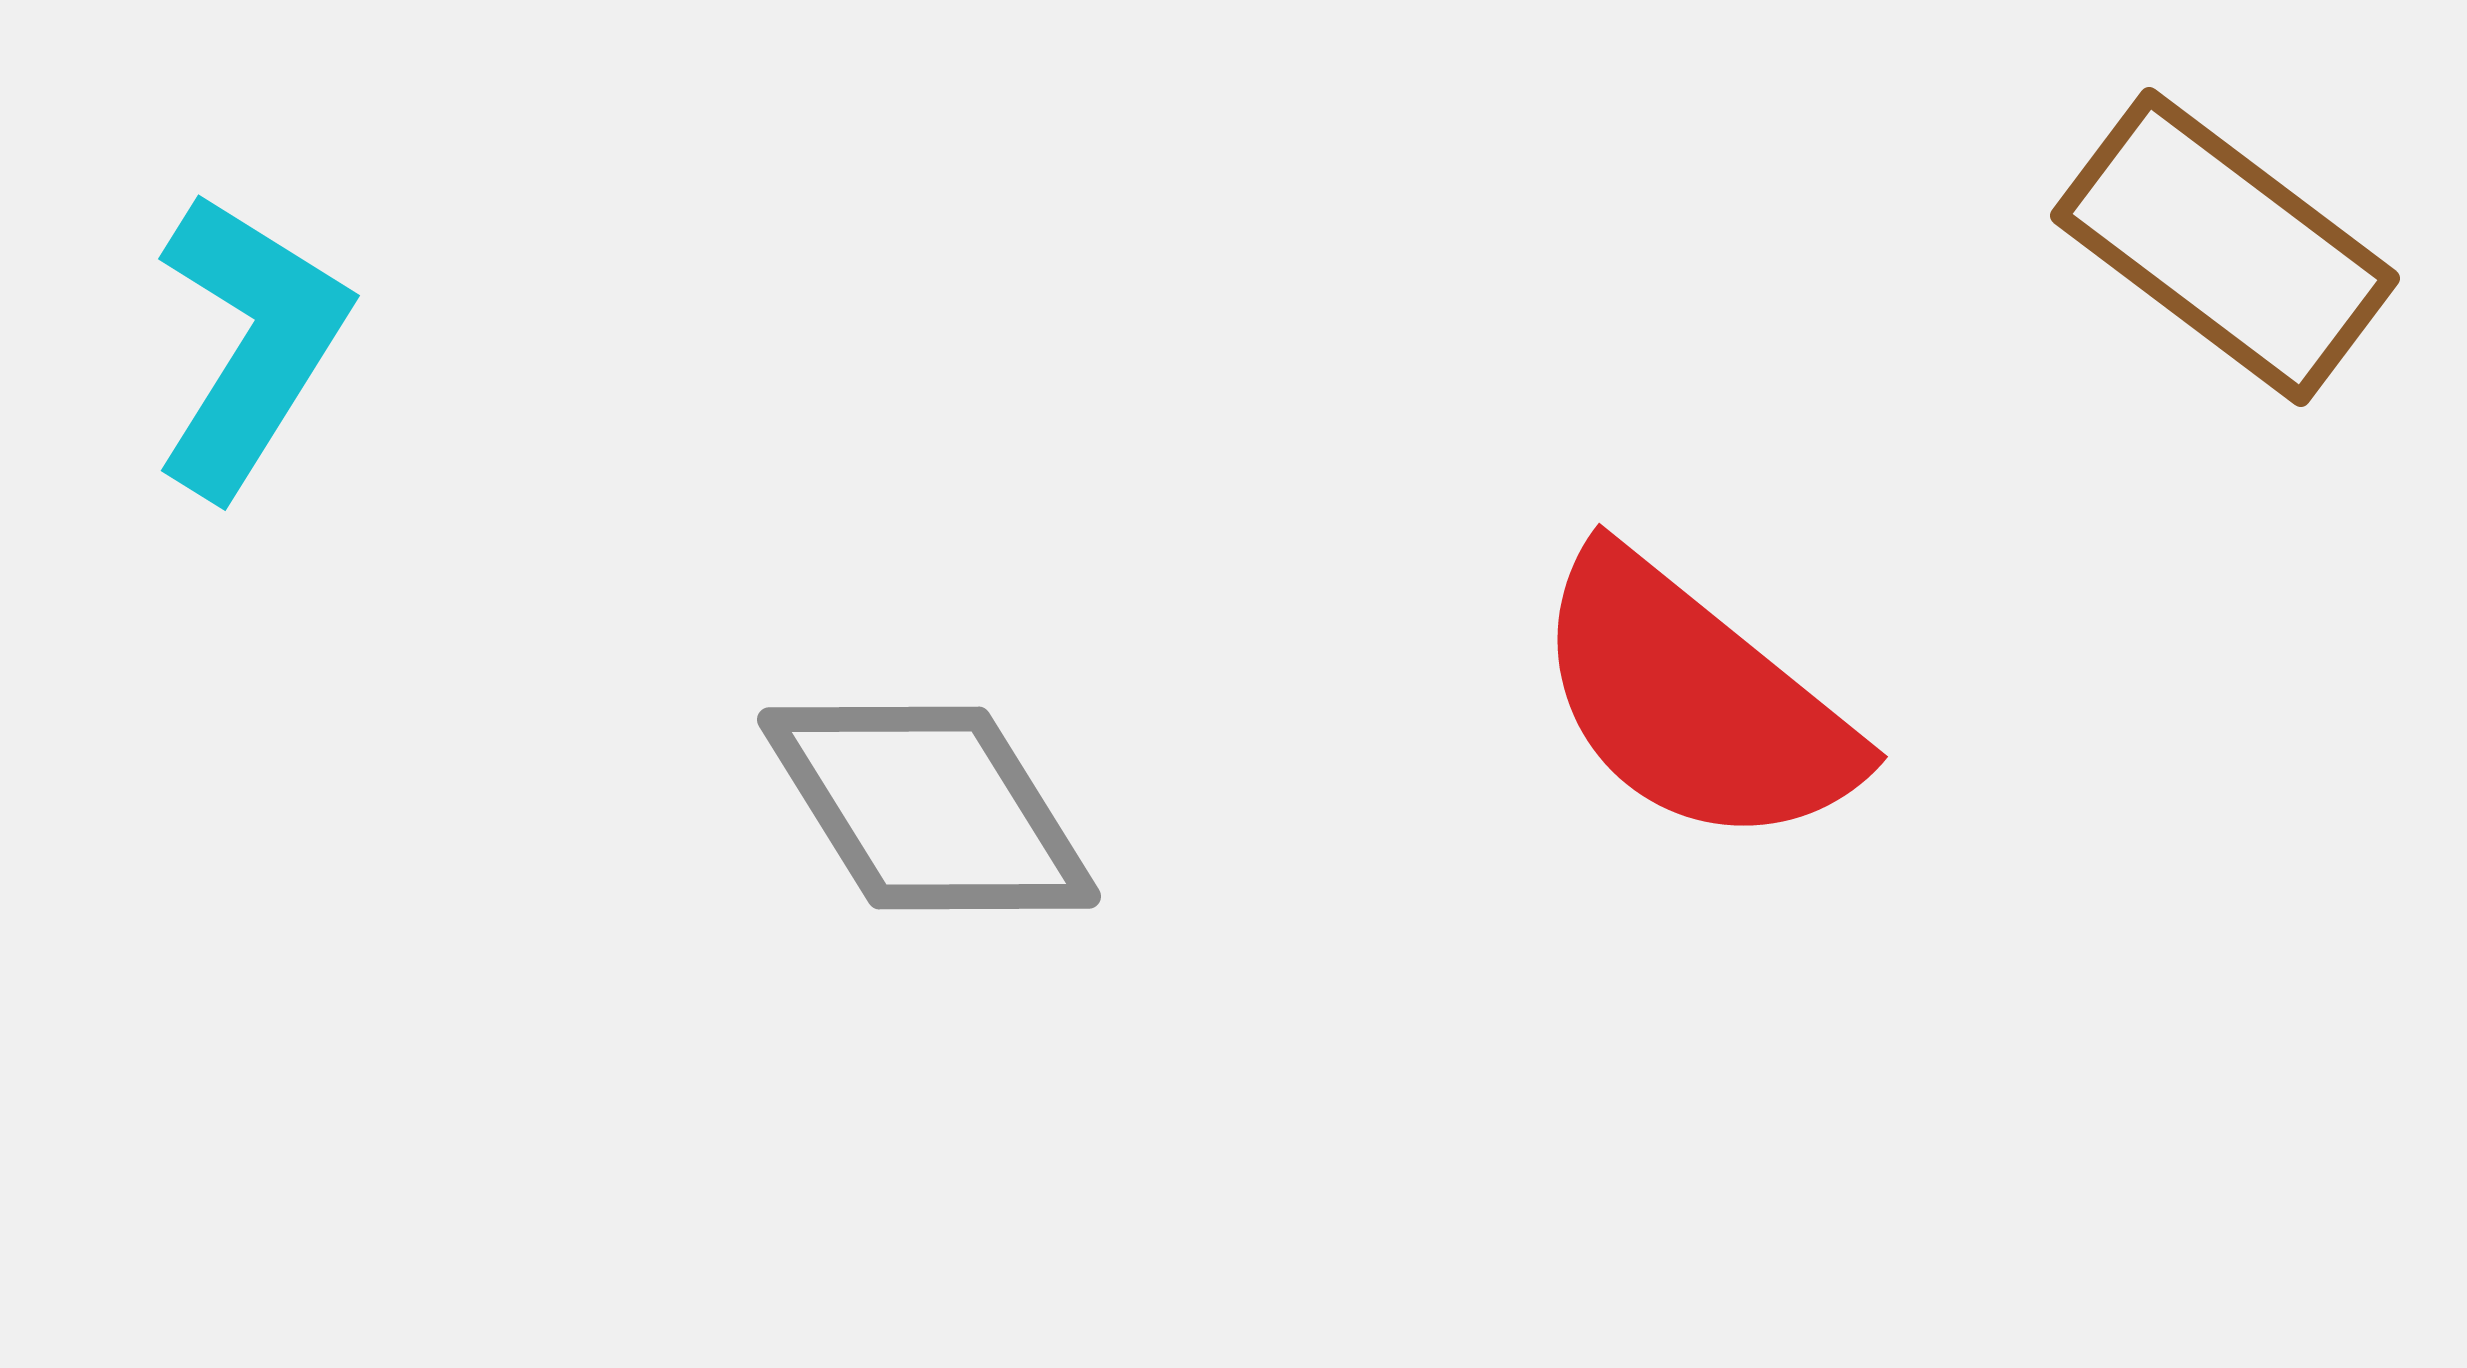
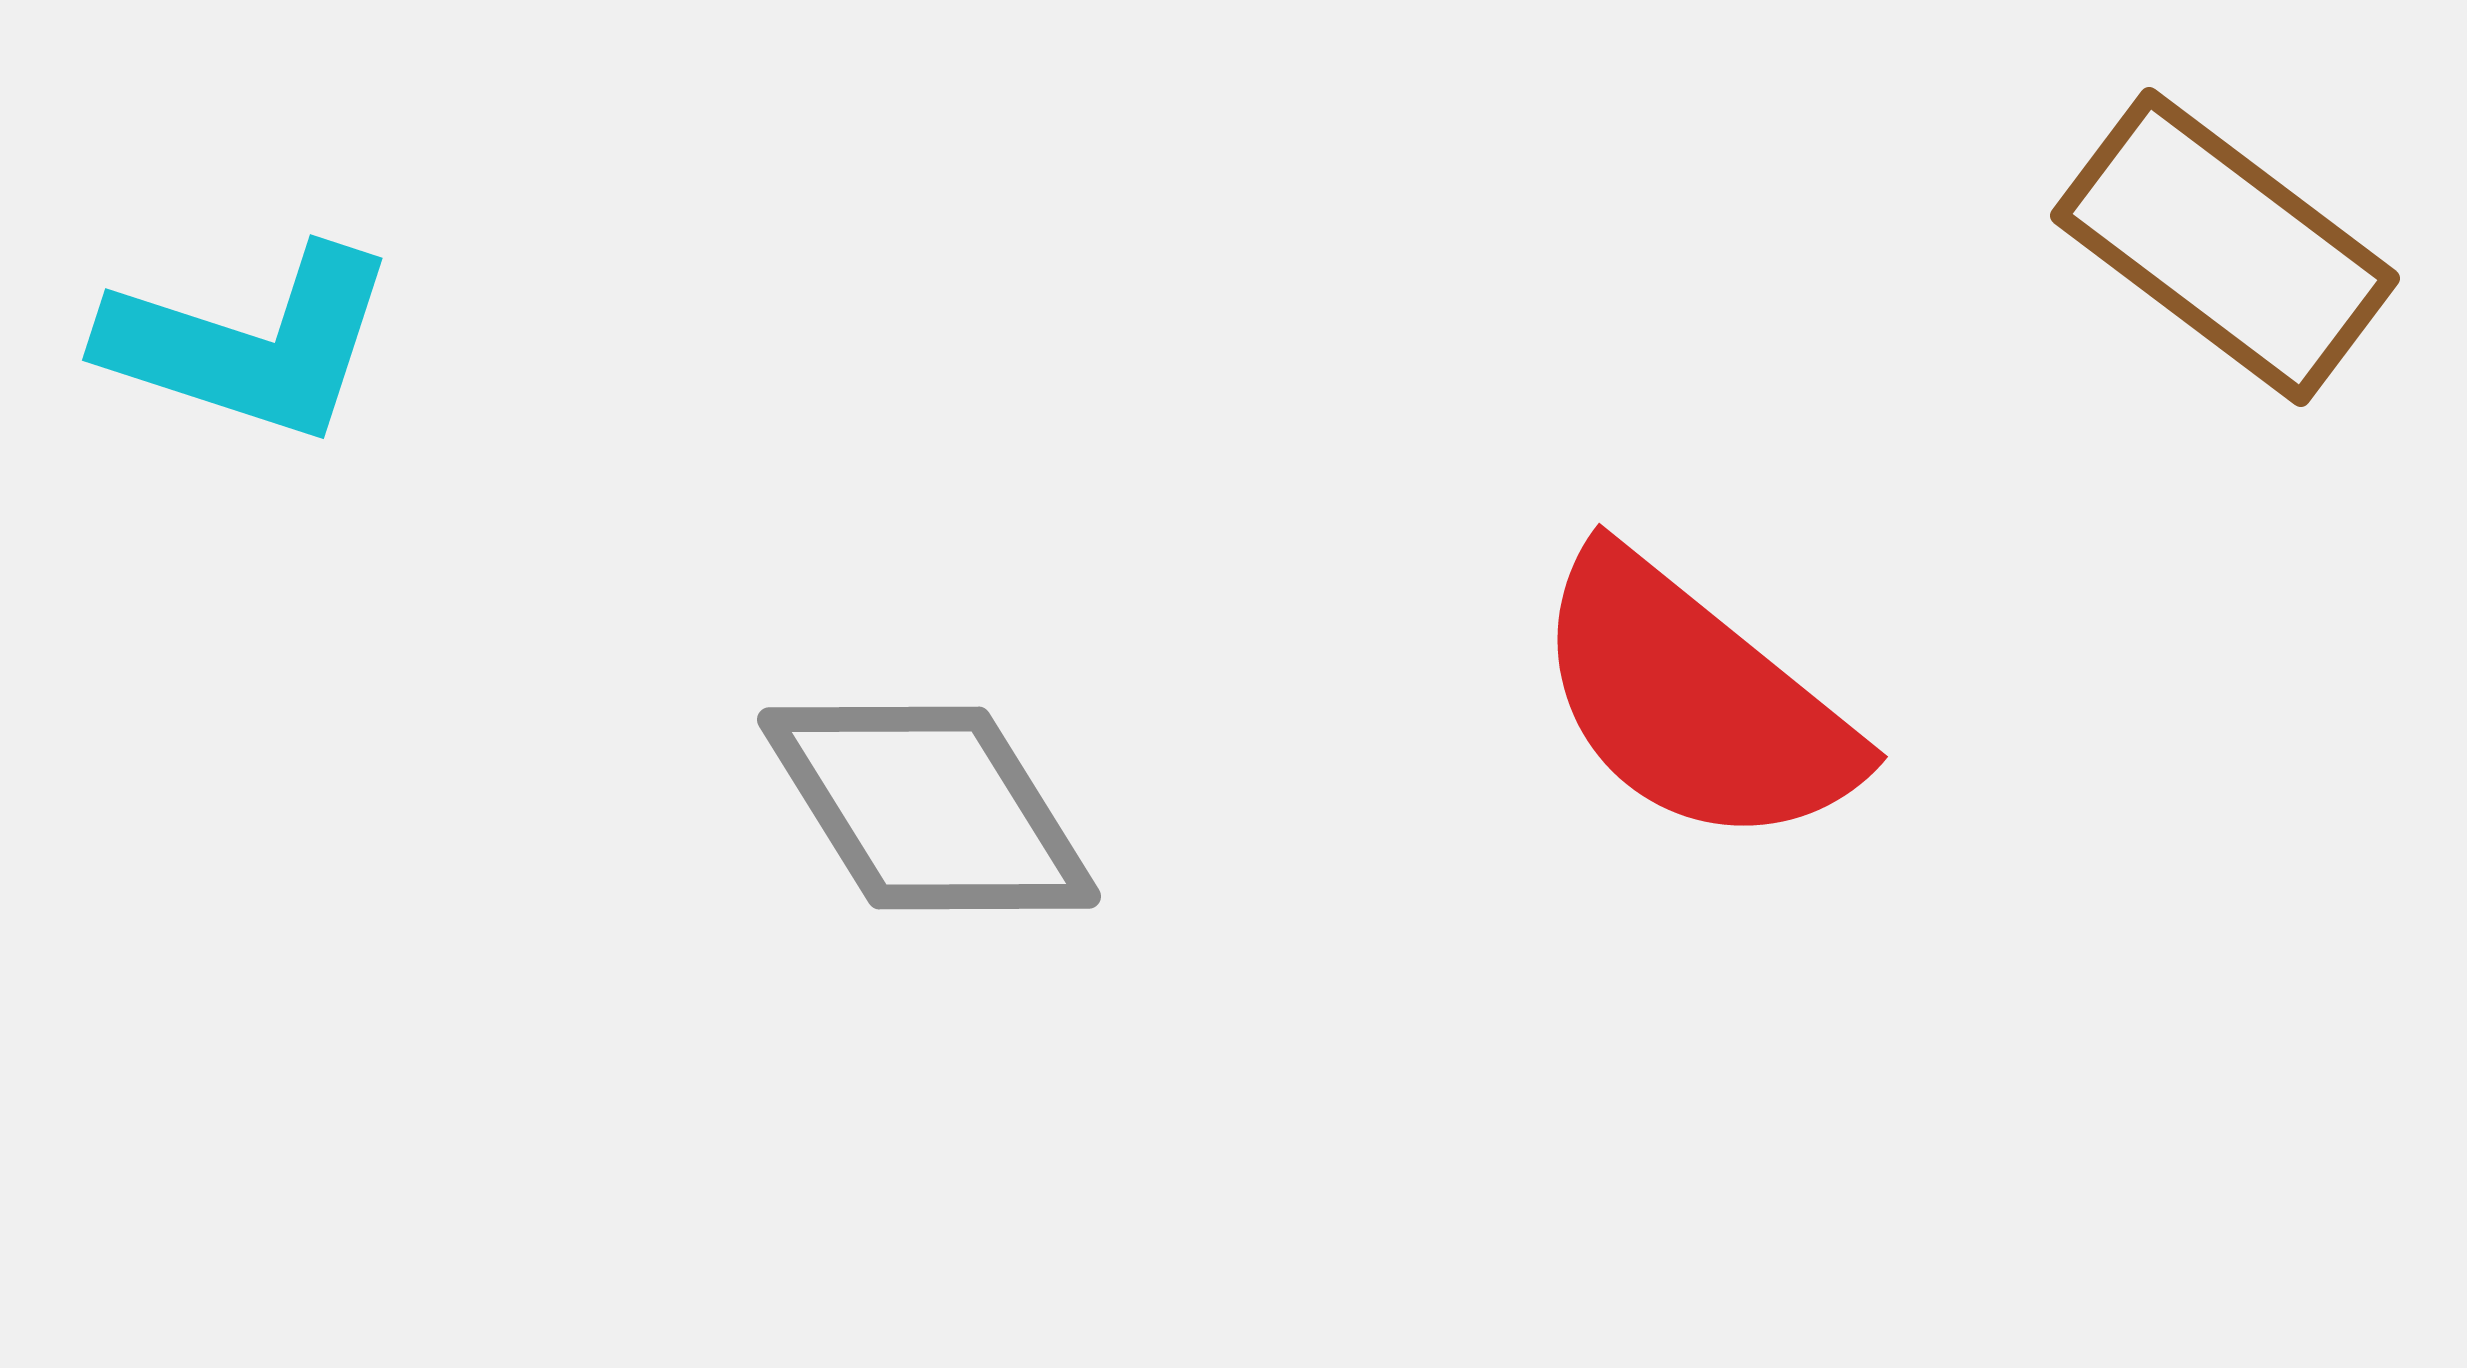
cyan L-shape: rotated 76 degrees clockwise
